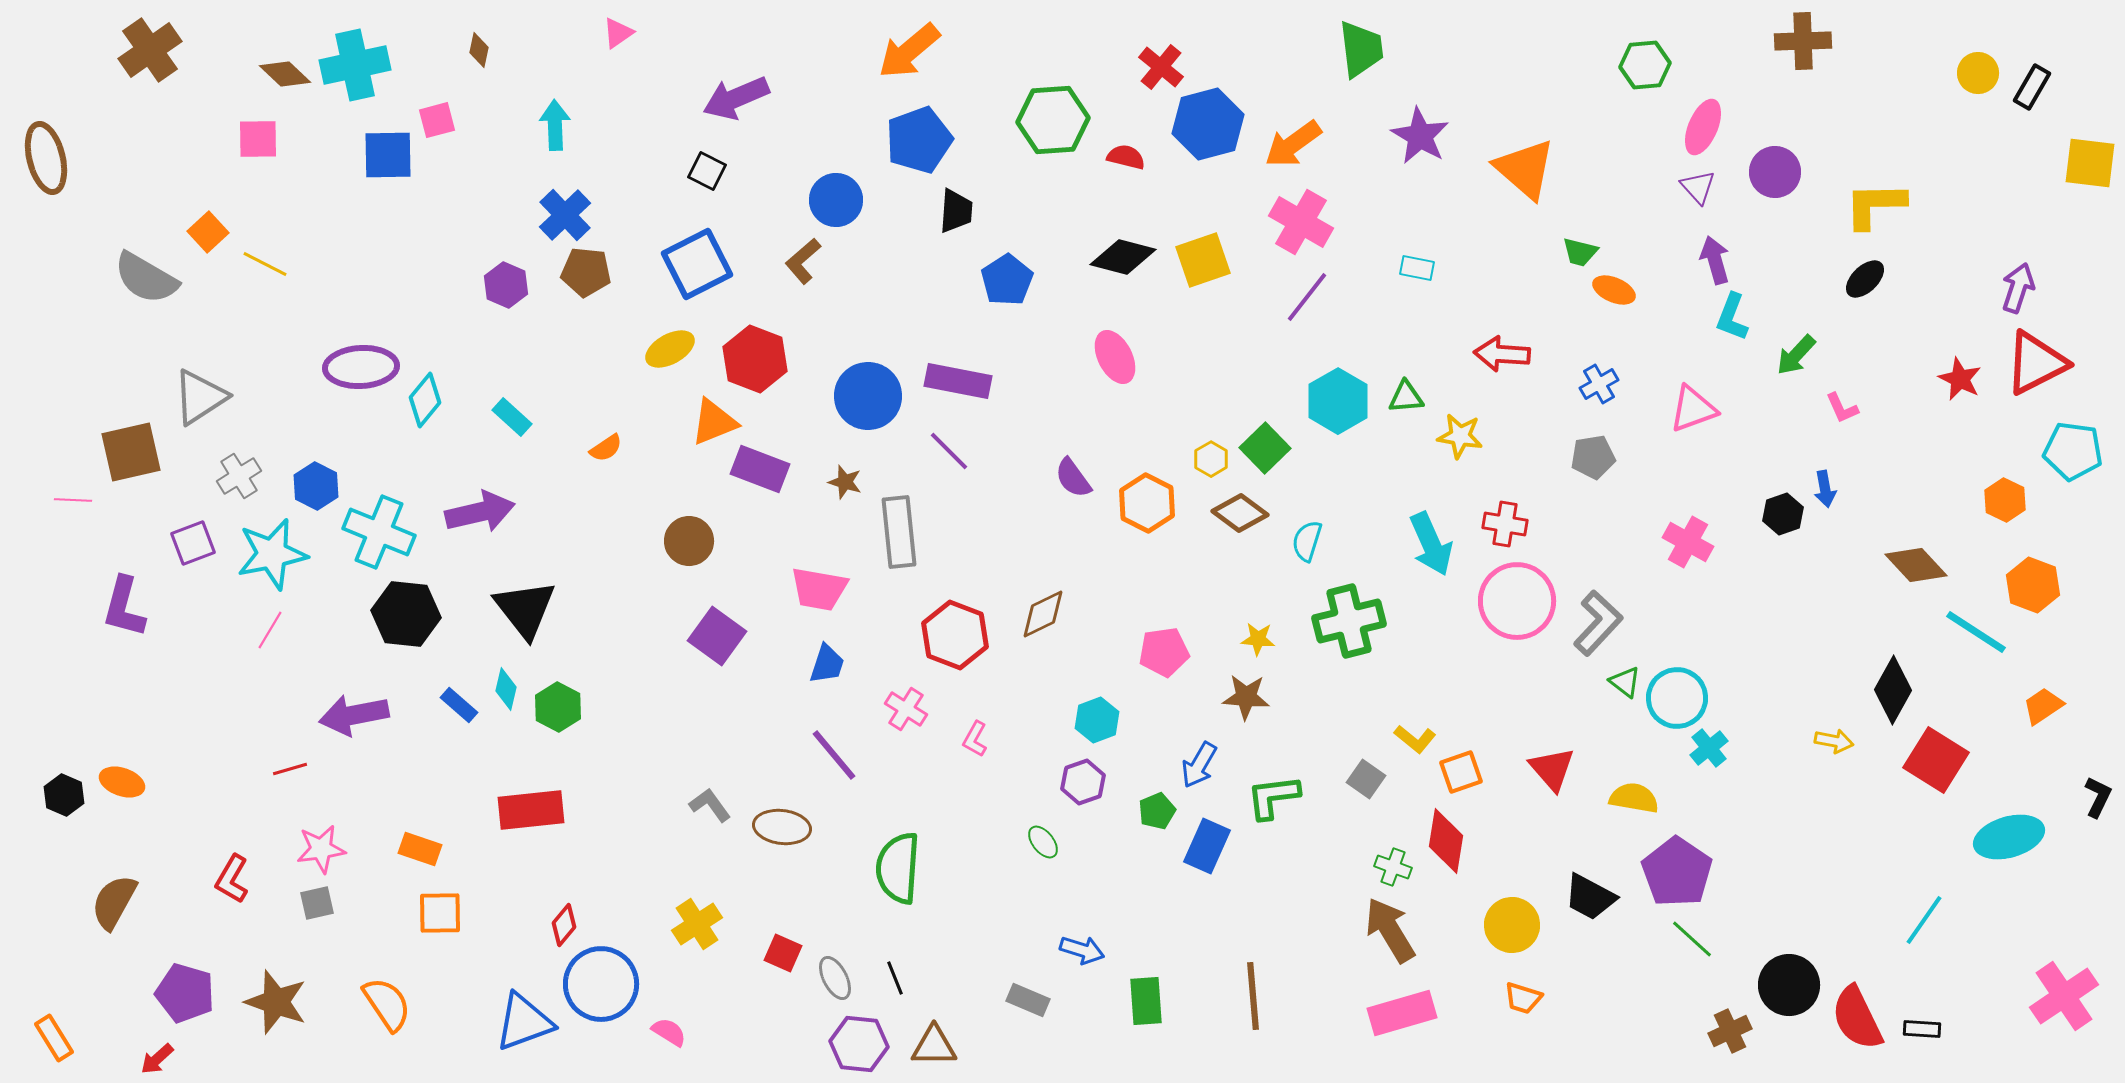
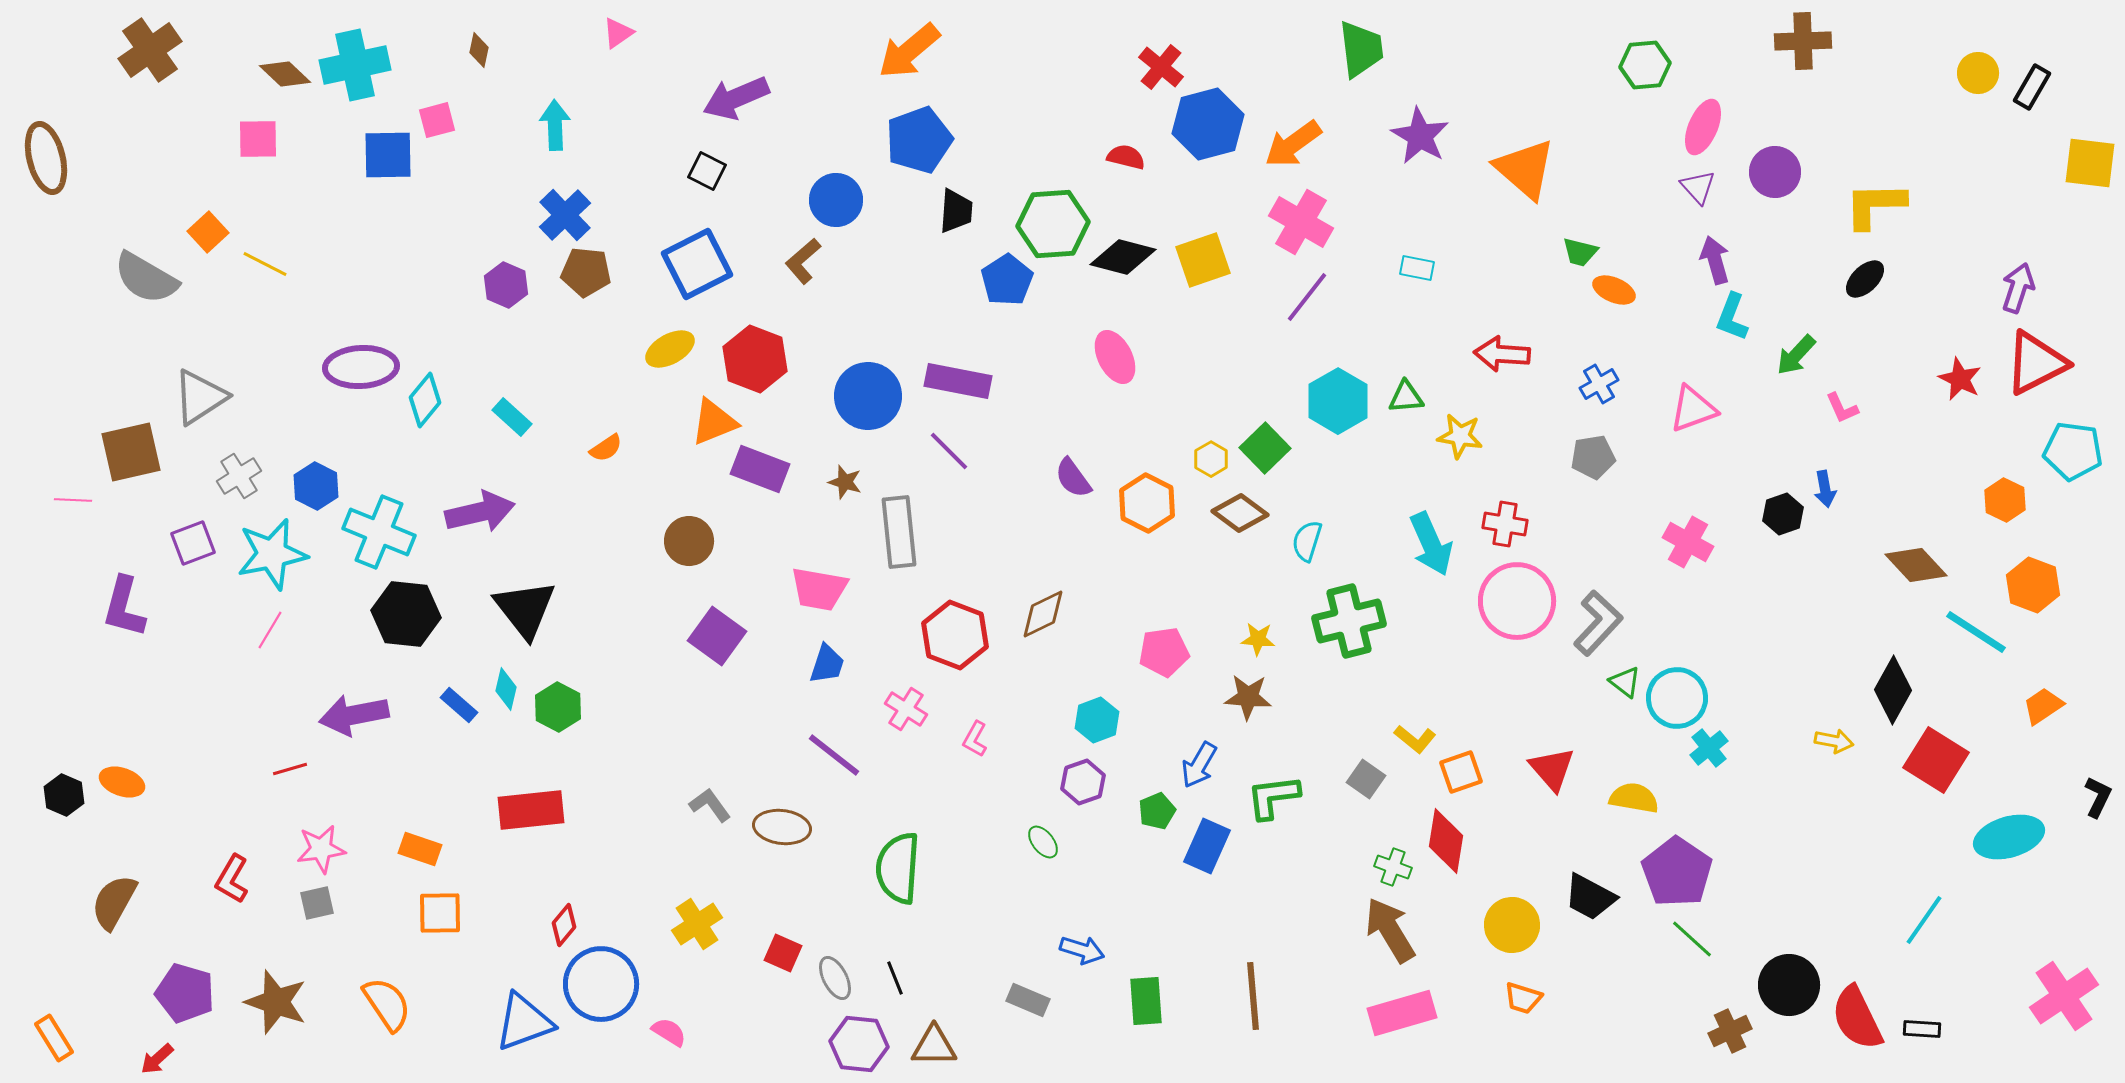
green hexagon at (1053, 120): moved 104 px down
brown star at (1246, 697): moved 2 px right
purple line at (834, 755): rotated 12 degrees counterclockwise
